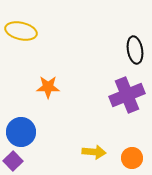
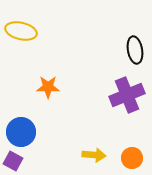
yellow arrow: moved 3 px down
purple square: rotated 18 degrees counterclockwise
